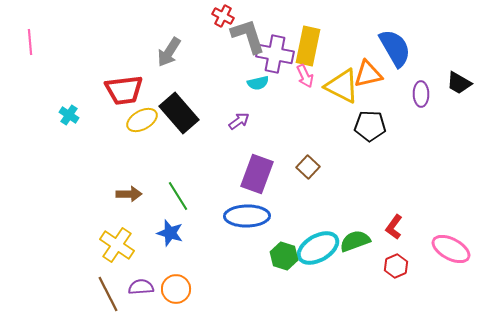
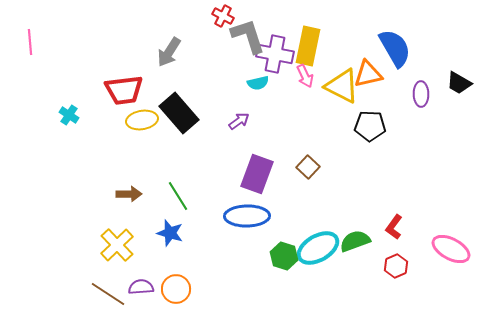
yellow ellipse: rotated 20 degrees clockwise
yellow cross: rotated 12 degrees clockwise
brown line: rotated 30 degrees counterclockwise
